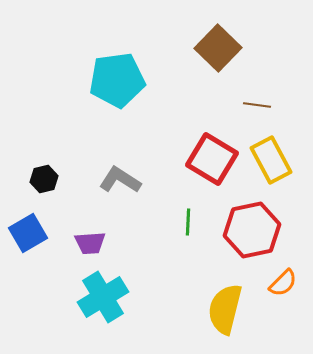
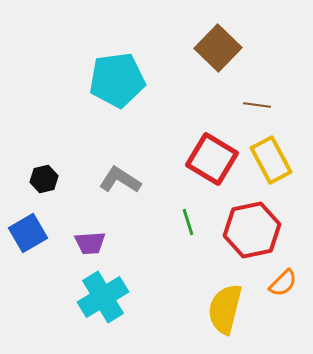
green line: rotated 20 degrees counterclockwise
